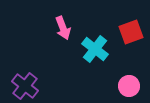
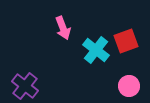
red square: moved 5 px left, 9 px down
cyan cross: moved 1 px right, 1 px down
